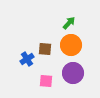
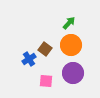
brown square: rotated 32 degrees clockwise
blue cross: moved 2 px right
